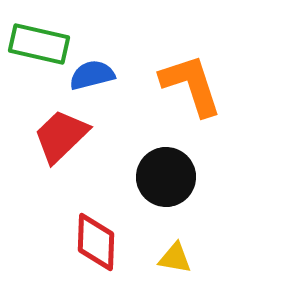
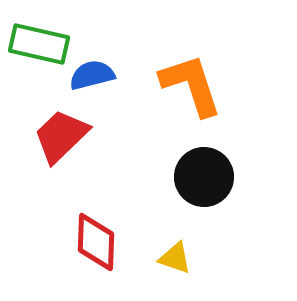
black circle: moved 38 px right
yellow triangle: rotated 9 degrees clockwise
